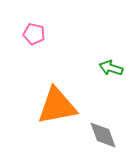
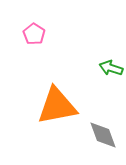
pink pentagon: rotated 20 degrees clockwise
